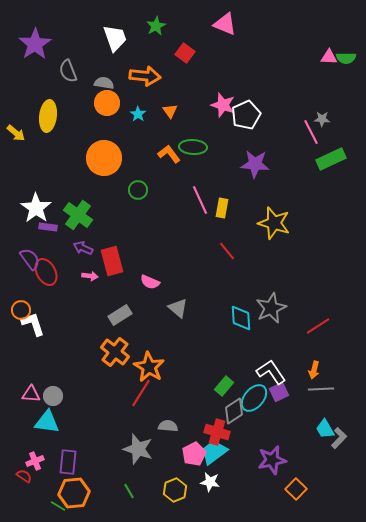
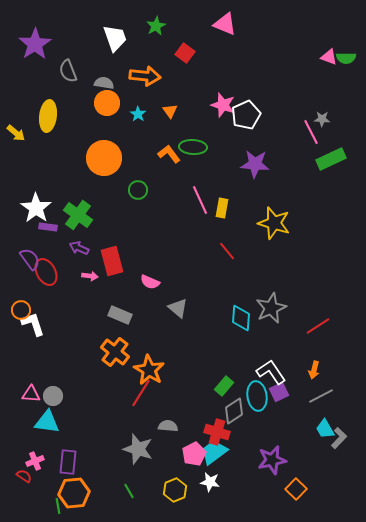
pink triangle at (329, 57): rotated 18 degrees clockwise
purple arrow at (83, 248): moved 4 px left
gray rectangle at (120, 315): rotated 55 degrees clockwise
cyan diamond at (241, 318): rotated 8 degrees clockwise
orange star at (149, 367): moved 3 px down
gray line at (321, 389): moved 7 px down; rotated 25 degrees counterclockwise
cyan ellipse at (254, 398): moved 3 px right, 2 px up; rotated 48 degrees counterclockwise
green line at (58, 506): rotated 49 degrees clockwise
